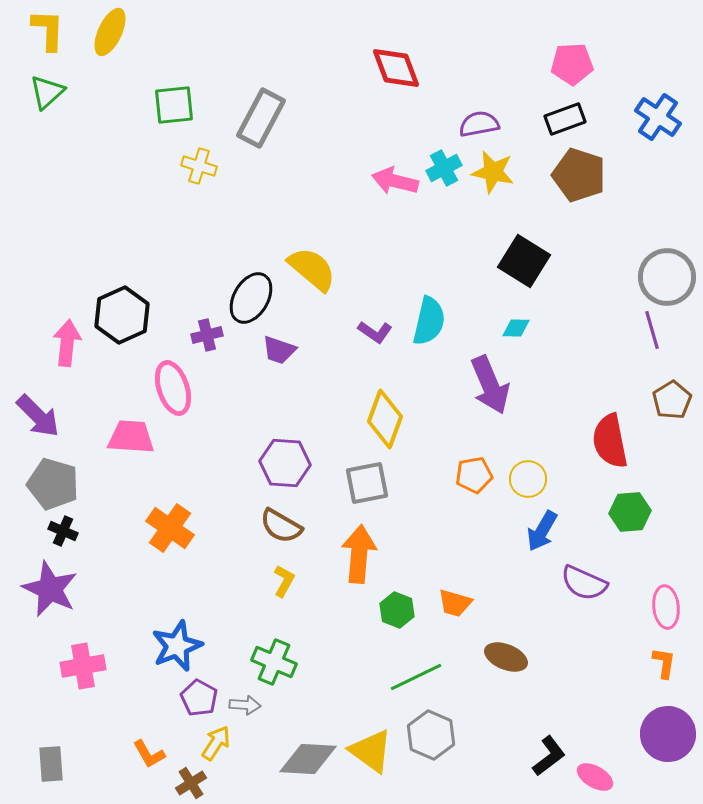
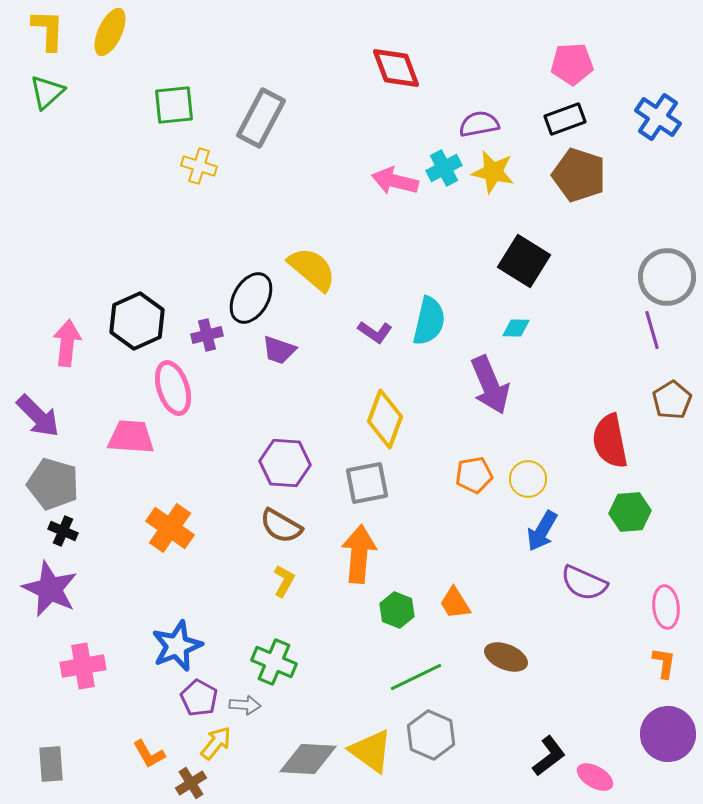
black hexagon at (122, 315): moved 15 px right, 6 px down
orange trapezoid at (455, 603): rotated 42 degrees clockwise
yellow arrow at (216, 743): rotated 6 degrees clockwise
